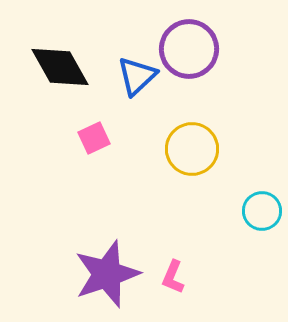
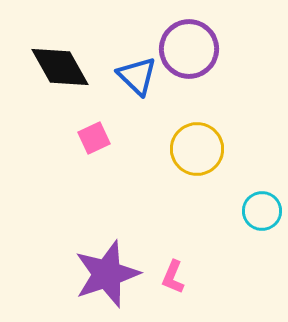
blue triangle: rotated 33 degrees counterclockwise
yellow circle: moved 5 px right
